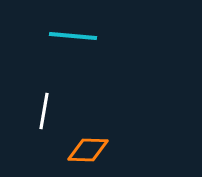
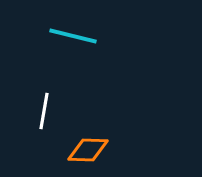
cyan line: rotated 9 degrees clockwise
